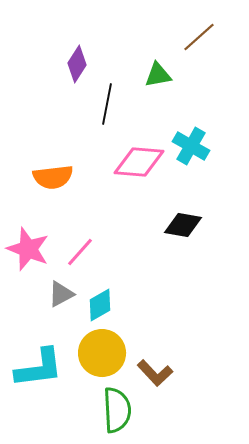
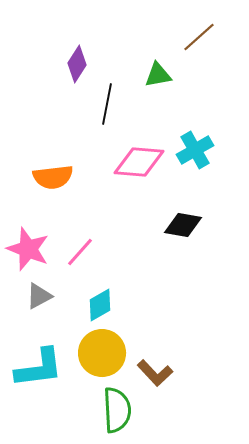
cyan cross: moved 4 px right, 4 px down; rotated 30 degrees clockwise
gray triangle: moved 22 px left, 2 px down
